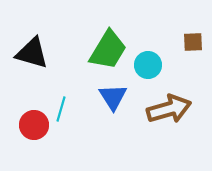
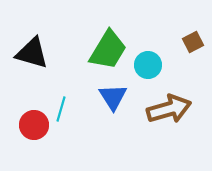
brown square: rotated 25 degrees counterclockwise
